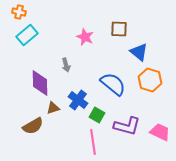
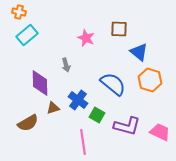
pink star: moved 1 px right, 1 px down
brown semicircle: moved 5 px left, 3 px up
pink line: moved 10 px left
